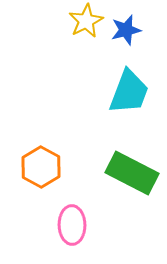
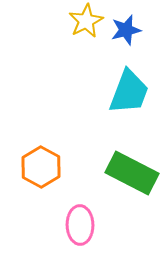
pink ellipse: moved 8 px right
